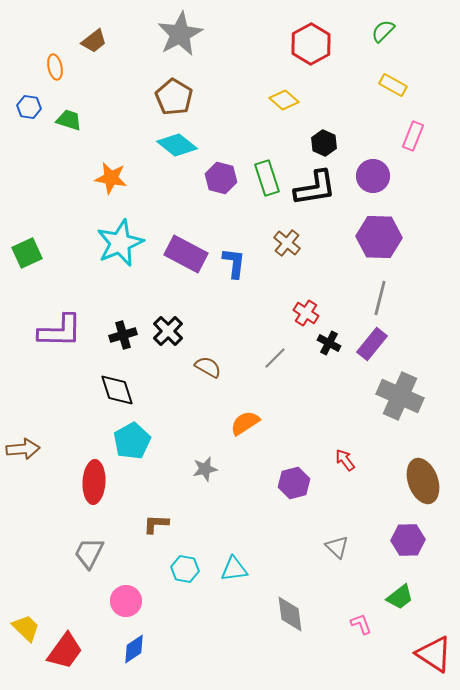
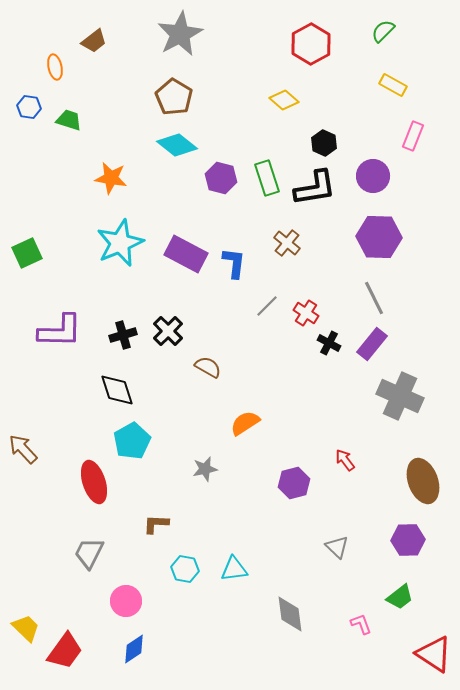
gray line at (380, 298): moved 6 px left; rotated 40 degrees counterclockwise
gray line at (275, 358): moved 8 px left, 52 px up
brown arrow at (23, 449): rotated 128 degrees counterclockwise
red ellipse at (94, 482): rotated 21 degrees counterclockwise
